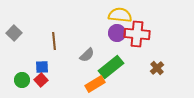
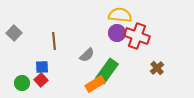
red cross: moved 2 px down; rotated 15 degrees clockwise
green rectangle: moved 4 px left, 4 px down; rotated 15 degrees counterclockwise
green circle: moved 3 px down
